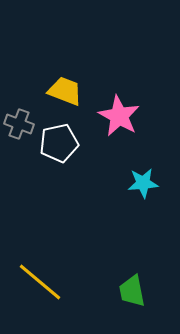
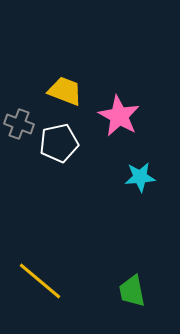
cyan star: moved 3 px left, 6 px up
yellow line: moved 1 px up
